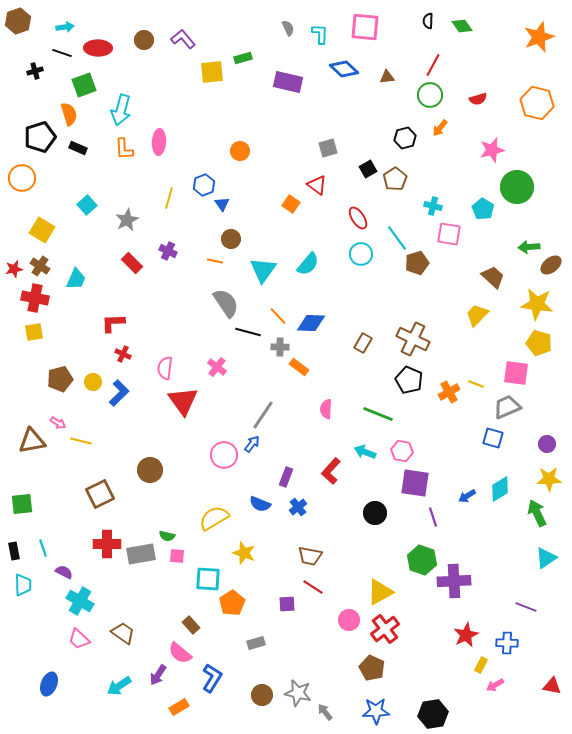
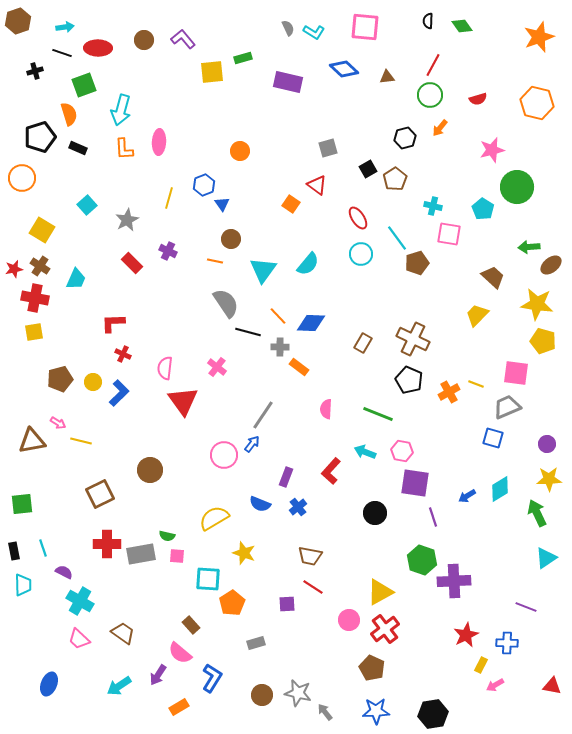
cyan L-shape at (320, 34): moved 6 px left, 2 px up; rotated 120 degrees clockwise
yellow pentagon at (539, 343): moved 4 px right, 2 px up
